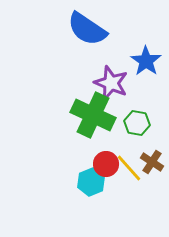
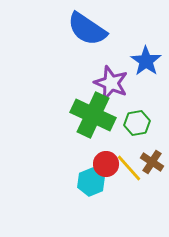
green hexagon: rotated 20 degrees counterclockwise
